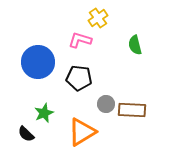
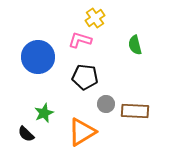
yellow cross: moved 3 px left
blue circle: moved 5 px up
black pentagon: moved 6 px right, 1 px up
brown rectangle: moved 3 px right, 1 px down
